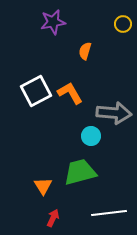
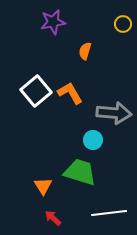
white square: rotated 12 degrees counterclockwise
cyan circle: moved 2 px right, 4 px down
green trapezoid: rotated 32 degrees clockwise
red arrow: rotated 72 degrees counterclockwise
